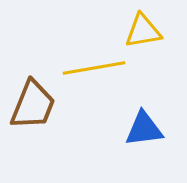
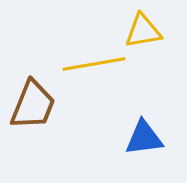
yellow line: moved 4 px up
blue triangle: moved 9 px down
